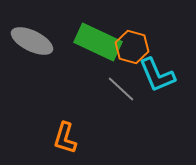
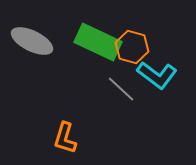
cyan L-shape: rotated 30 degrees counterclockwise
